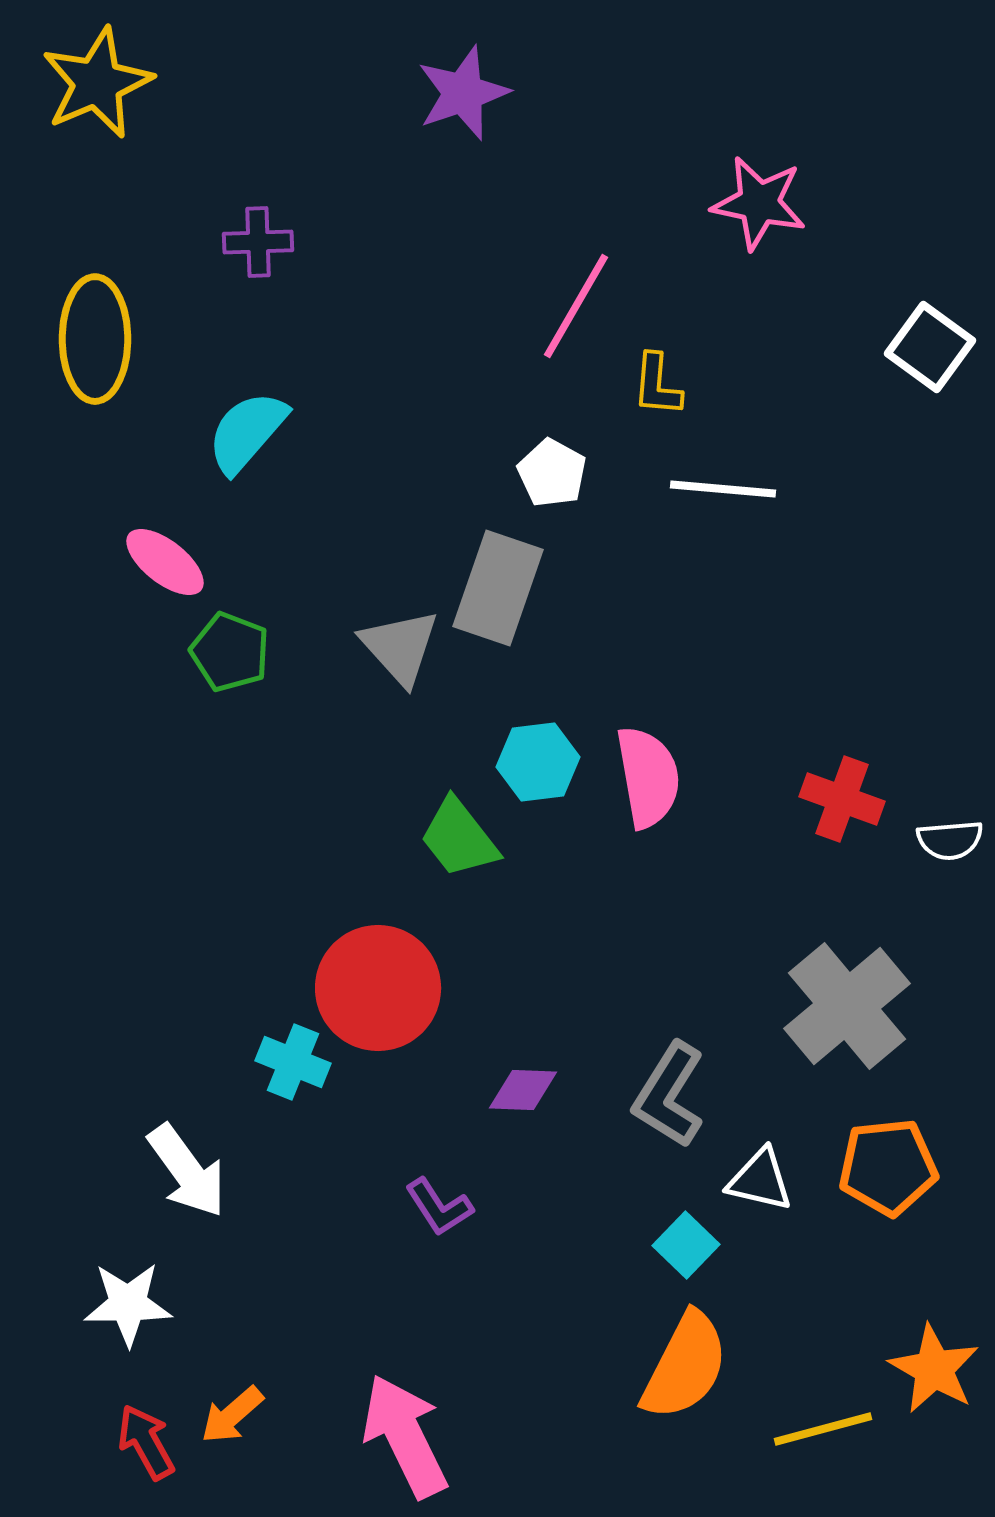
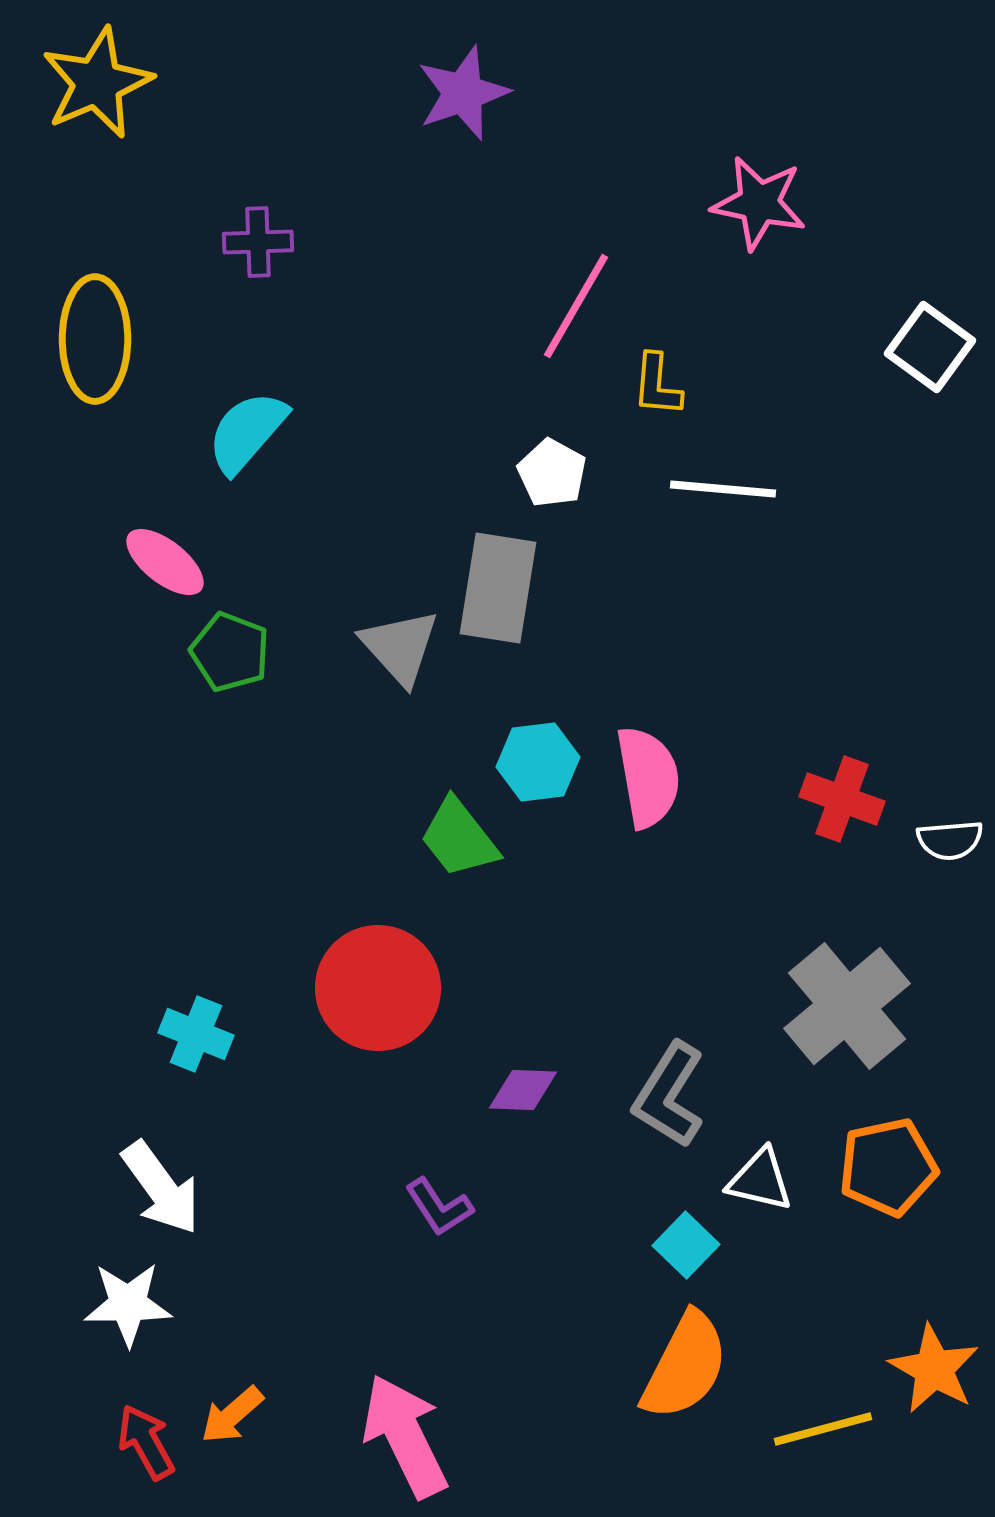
gray rectangle: rotated 10 degrees counterclockwise
cyan cross: moved 97 px left, 28 px up
orange pentagon: rotated 6 degrees counterclockwise
white arrow: moved 26 px left, 17 px down
